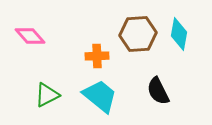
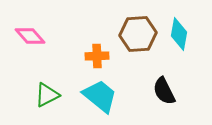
black semicircle: moved 6 px right
